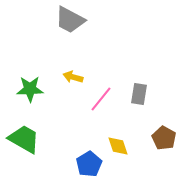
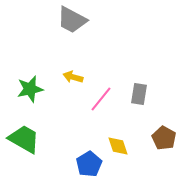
gray trapezoid: moved 2 px right
green star: rotated 12 degrees counterclockwise
